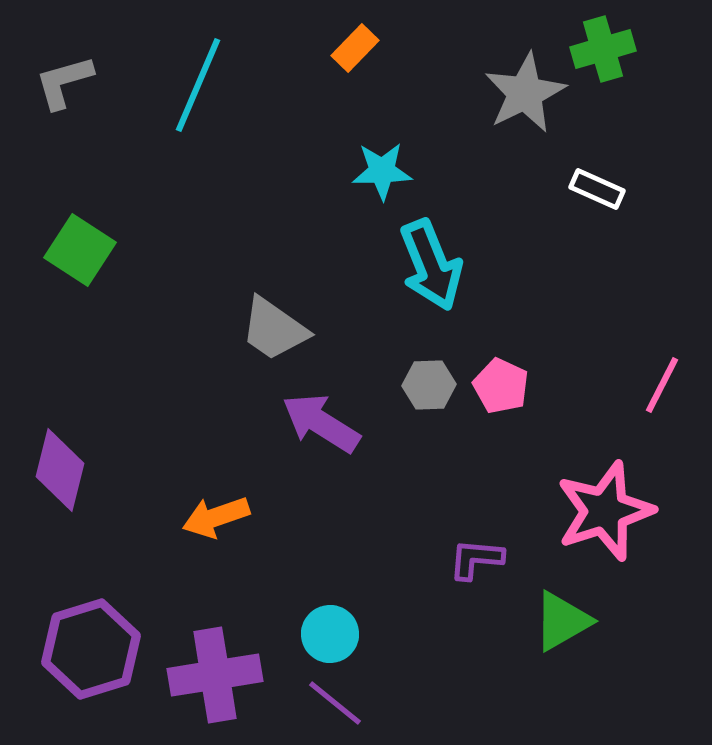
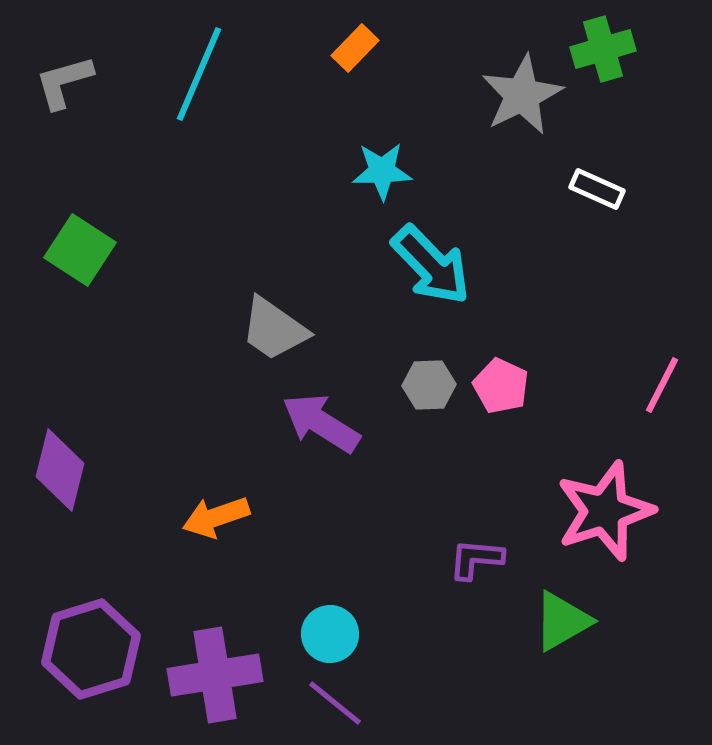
cyan line: moved 1 px right, 11 px up
gray star: moved 3 px left, 2 px down
cyan arrow: rotated 22 degrees counterclockwise
